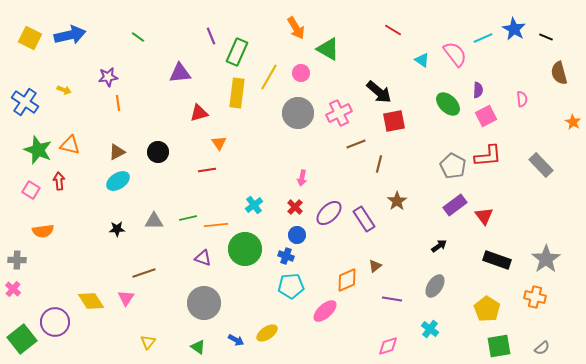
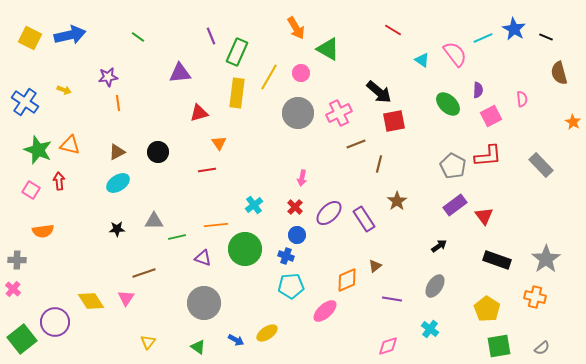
pink square at (486, 116): moved 5 px right
cyan ellipse at (118, 181): moved 2 px down
green line at (188, 218): moved 11 px left, 19 px down
